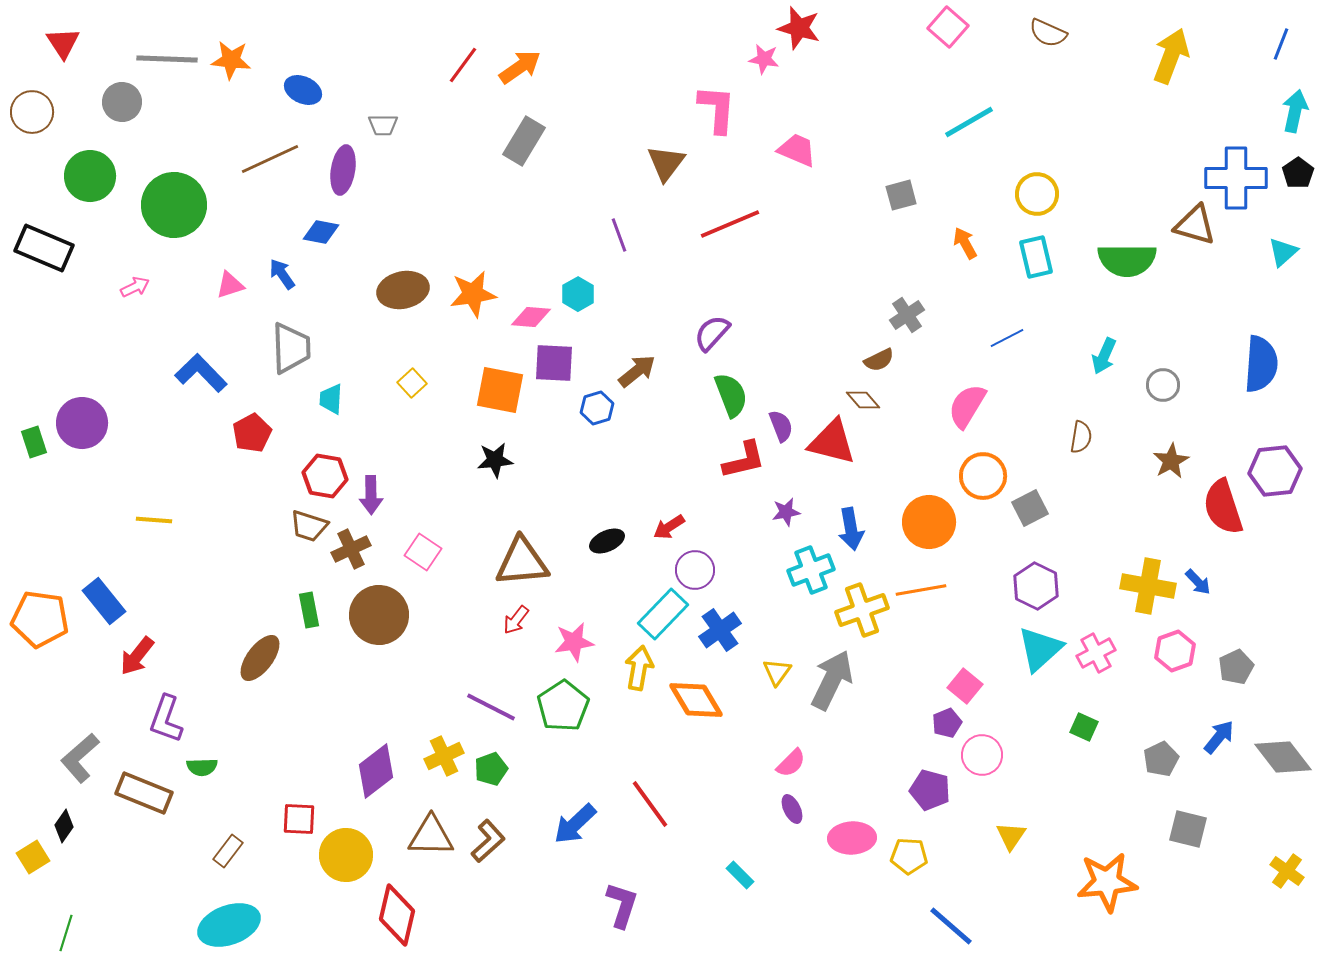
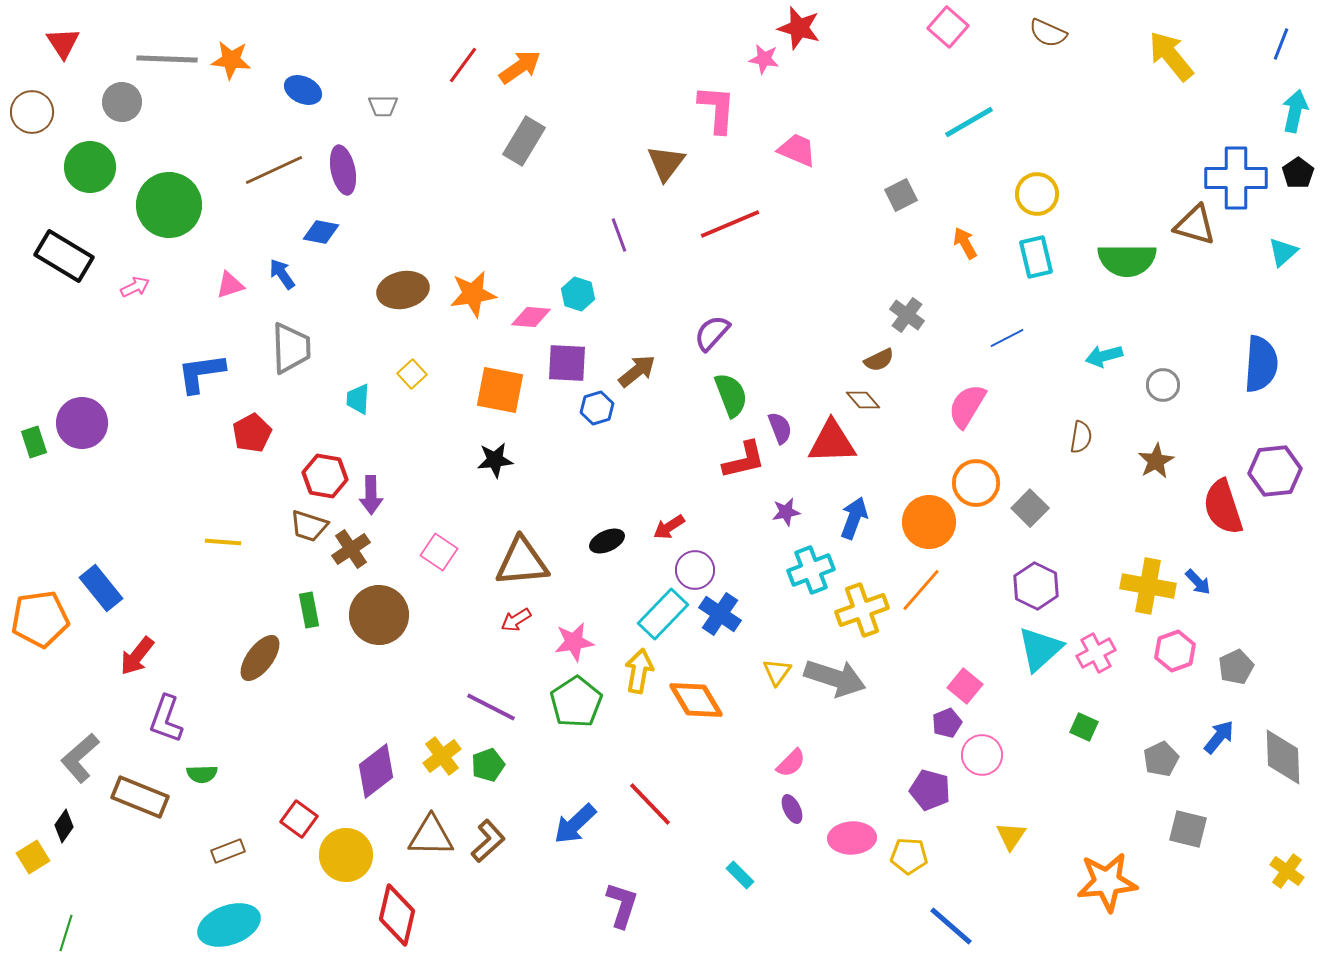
yellow arrow at (1171, 56): rotated 60 degrees counterclockwise
gray trapezoid at (383, 125): moved 19 px up
brown line at (270, 159): moved 4 px right, 11 px down
purple ellipse at (343, 170): rotated 21 degrees counterclockwise
green circle at (90, 176): moved 9 px up
gray square at (901, 195): rotated 12 degrees counterclockwise
green circle at (174, 205): moved 5 px left
black rectangle at (44, 248): moved 20 px right, 8 px down; rotated 8 degrees clockwise
cyan hexagon at (578, 294): rotated 12 degrees counterclockwise
gray cross at (907, 315): rotated 20 degrees counterclockwise
cyan arrow at (1104, 356): rotated 51 degrees clockwise
purple square at (554, 363): moved 13 px right
blue L-shape at (201, 373): rotated 54 degrees counterclockwise
yellow square at (412, 383): moved 9 px up
cyan trapezoid at (331, 399): moved 27 px right
purple semicircle at (781, 426): moved 1 px left, 2 px down
red triangle at (832, 442): rotated 16 degrees counterclockwise
brown star at (1171, 461): moved 15 px left
orange circle at (983, 476): moved 7 px left, 7 px down
gray square at (1030, 508): rotated 18 degrees counterclockwise
yellow line at (154, 520): moved 69 px right, 22 px down
blue arrow at (851, 529): moved 3 px right, 11 px up; rotated 150 degrees counterclockwise
brown cross at (351, 549): rotated 9 degrees counterclockwise
pink square at (423, 552): moved 16 px right
orange line at (921, 590): rotated 39 degrees counterclockwise
blue rectangle at (104, 601): moved 3 px left, 13 px up
orange pentagon at (40, 619): rotated 16 degrees counterclockwise
red arrow at (516, 620): rotated 20 degrees clockwise
blue cross at (720, 630): moved 16 px up; rotated 21 degrees counterclockwise
yellow arrow at (639, 668): moved 3 px down
gray arrow at (832, 680): moved 3 px right, 2 px up; rotated 82 degrees clockwise
green pentagon at (563, 706): moved 13 px right, 4 px up
yellow cross at (444, 756): moved 2 px left; rotated 12 degrees counterclockwise
gray diamond at (1283, 757): rotated 36 degrees clockwise
green semicircle at (202, 767): moved 7 px down
green pentagon at (491, 769): moved 3 px left, 4 px up
brown rectangle at (144, 793): moved 4 px left, 4 px down
red line at (650, 804): rotated 8 degrees counterclockwise
red square at (299, 819): rotated 33 degrees clockwise
brown rectangle at (228, 851): rotated 32 degrees clockwise
